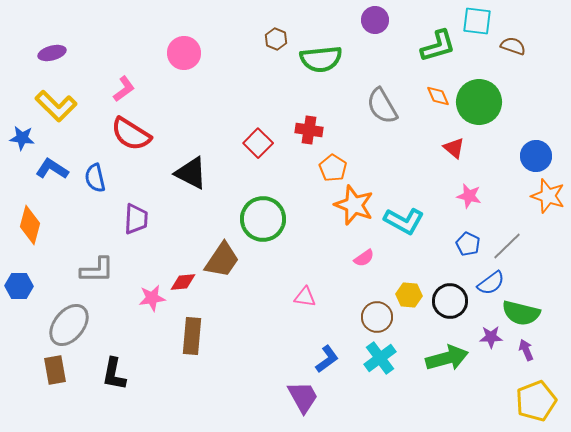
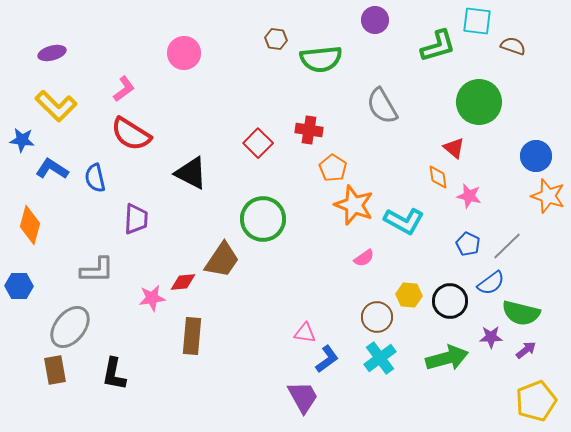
brown hexagon at (276, 39): rotated 15 degrees counterclockwise
orange diamond at (438, 96): moved 81 px down; rotated 15 degrees clockwise
blue star at (22, 138): moved 2 px down
pink triangle at (305, 297): moved 36 px down
gray ellipse at (69, 325): moved 1 px right, 2 px down
purple arrow at (526, 350): rotated 75 degrees clockwise
